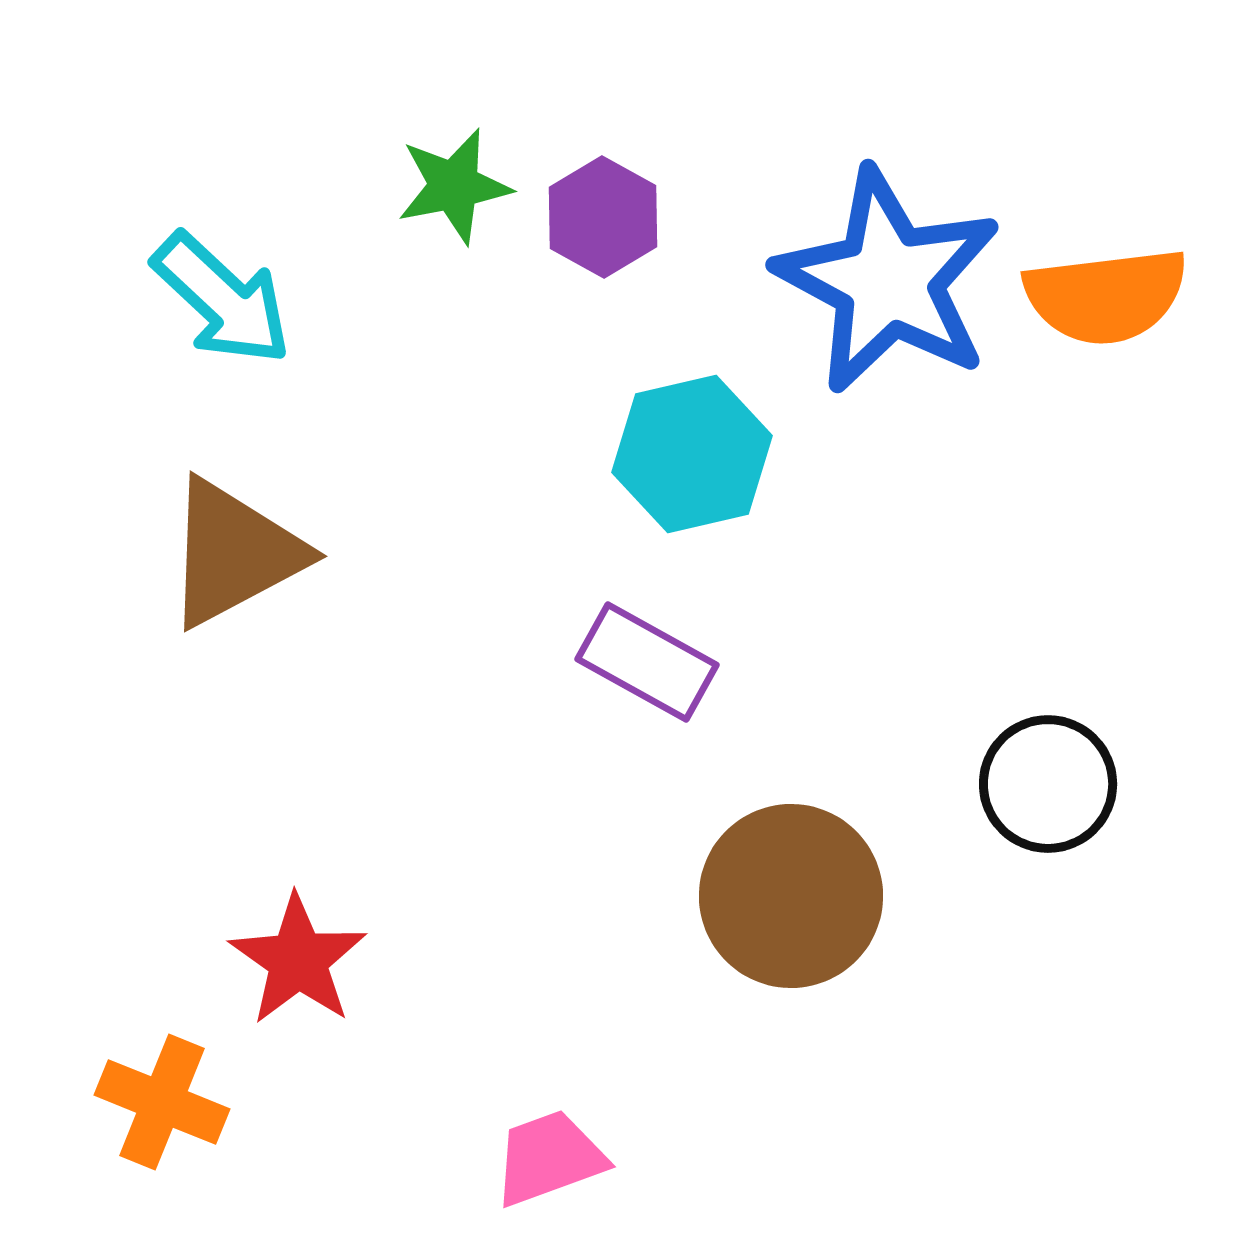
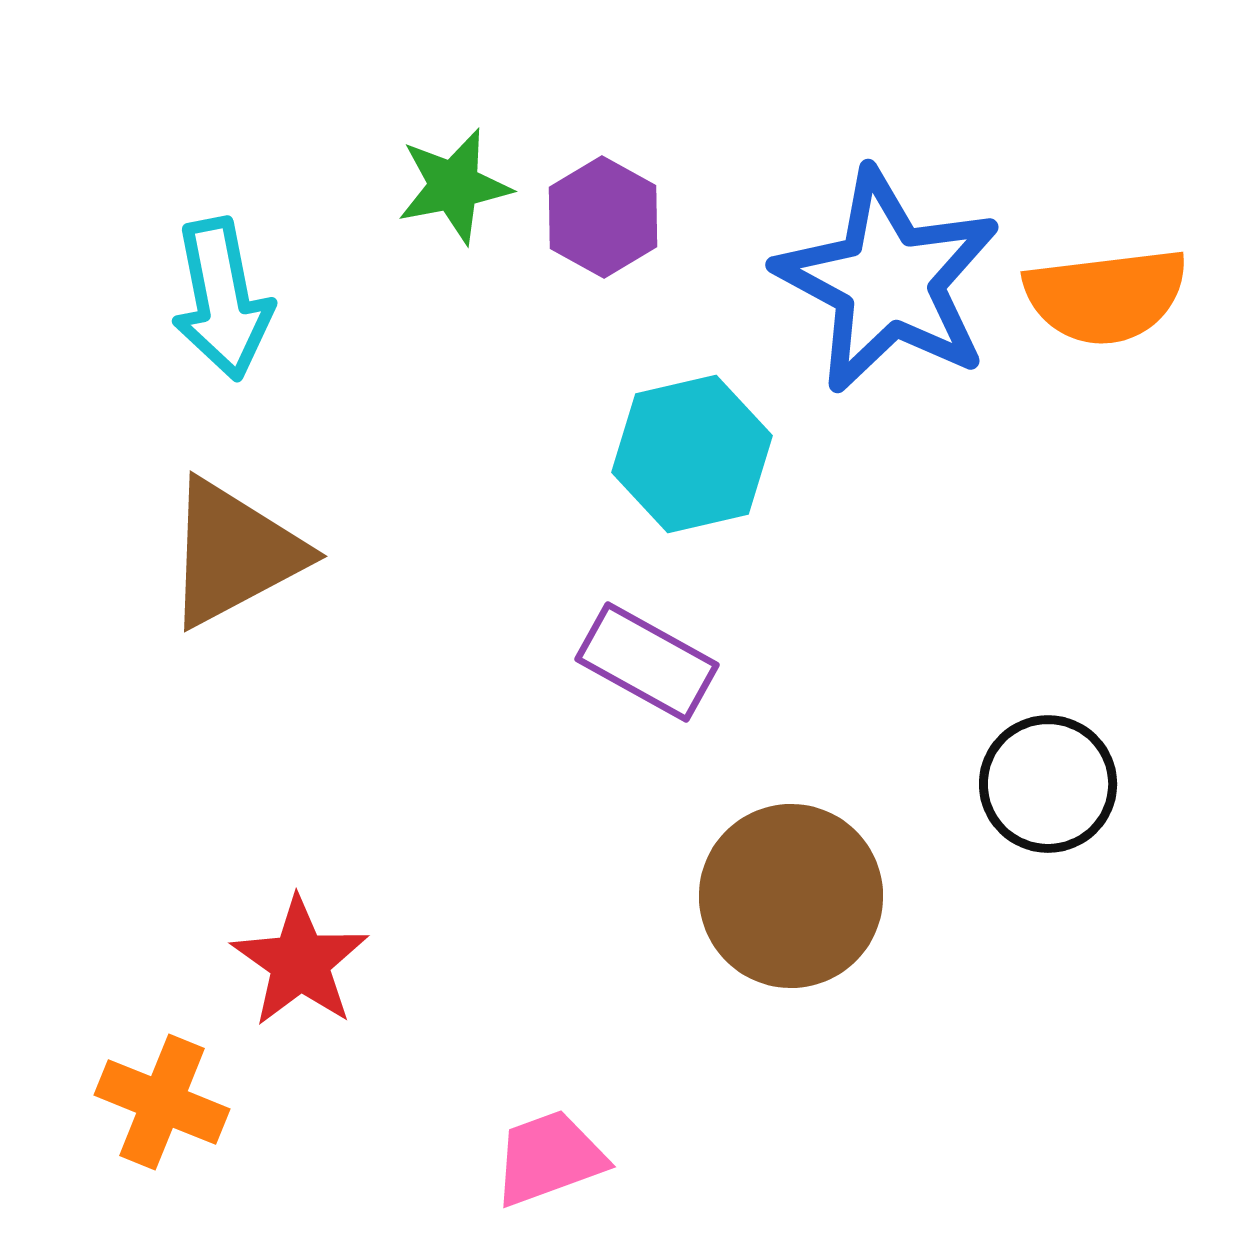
cyan arrow: rotated 36 degrees clockwise
red star: moved 2 px right, 2 px down
